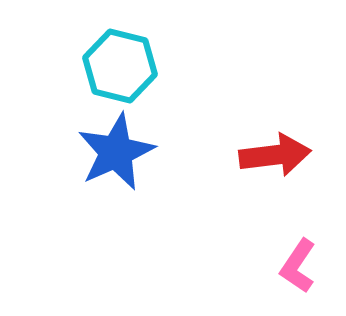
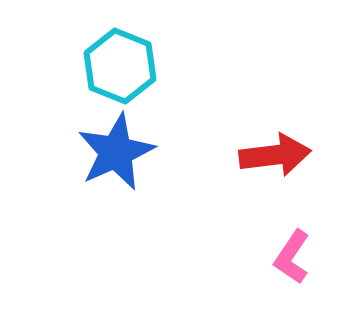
cyan hexagon: rotated 8 degrees clockwise
pink L-shape: moved 6 px left, 9 px up
